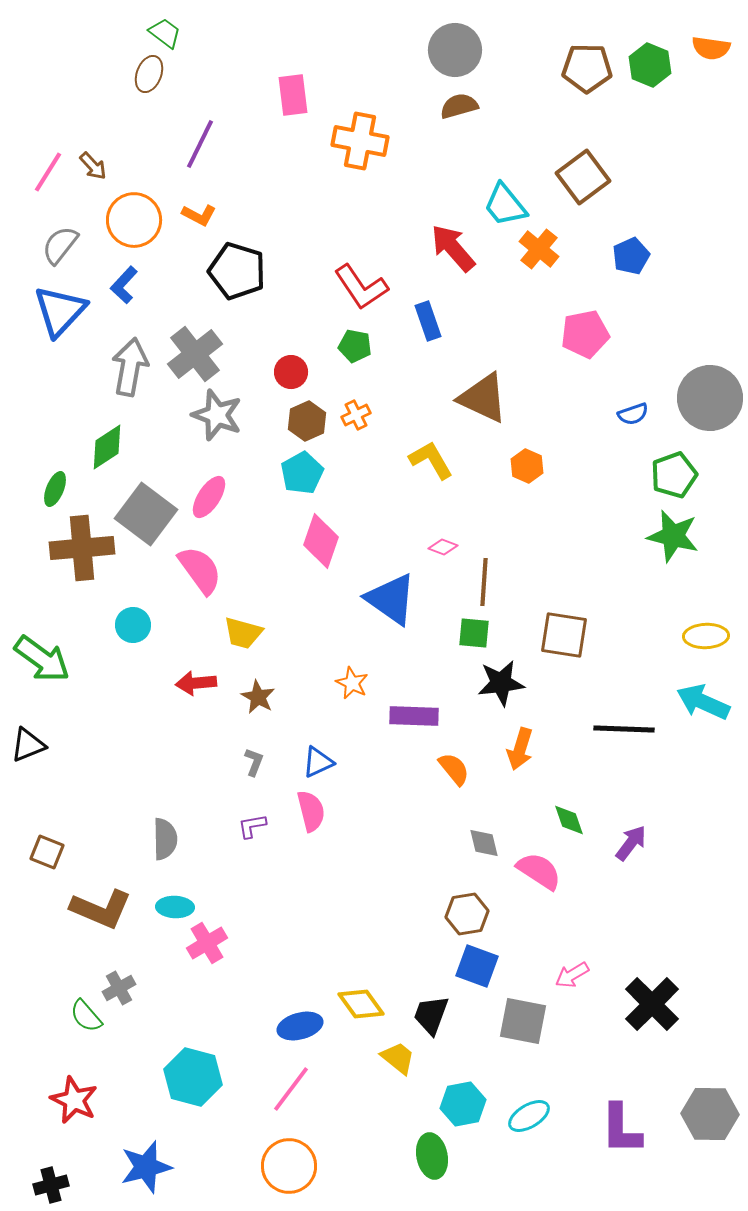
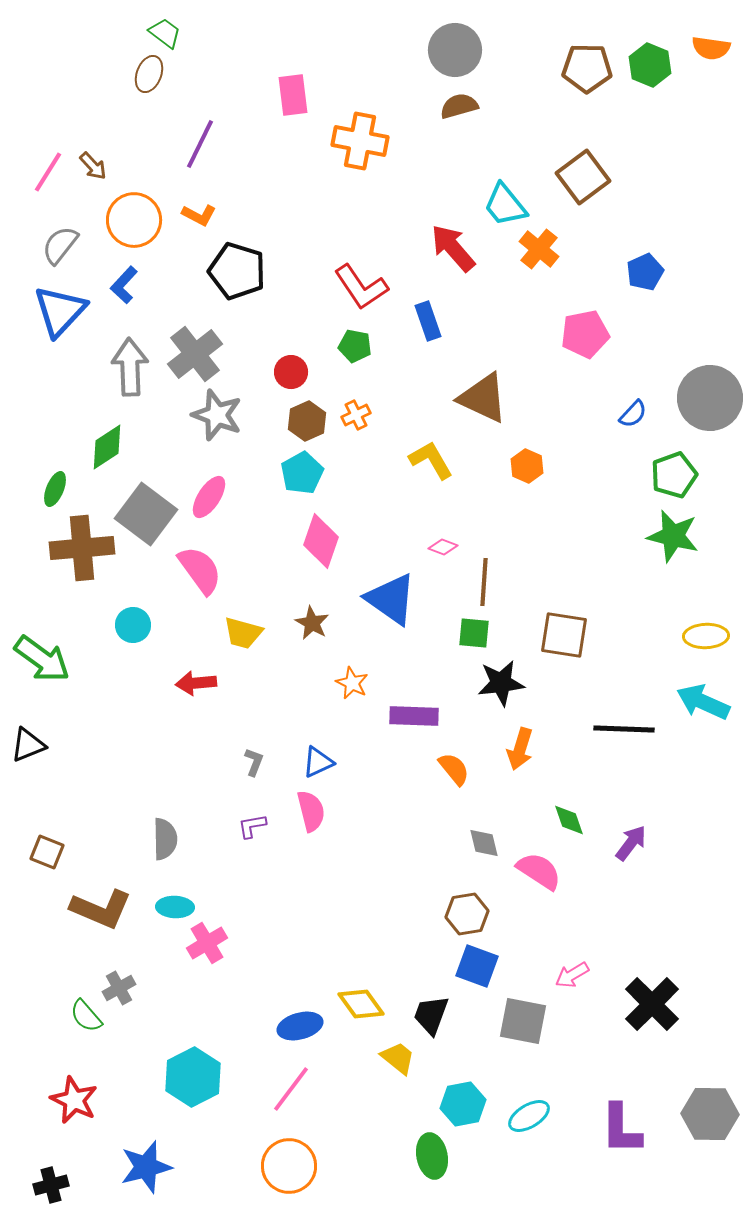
blue pentagon at (631, 256): moved 14 px right, 16 px down
gray arrow at (130, 367): rotated 12 degrees counterclockwise
blue semicircle at (633, 414): rotated 28 degrees counterclockwise
brown star at (258, 697): moved 54 px right, 74 px up
cyan hexagon at (193, 1077): rotated 18 degrees clockwise
